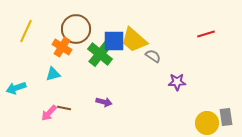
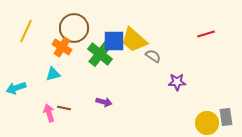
brown circle: moved 2 px left, 1 px up
pink arrow: rotated 120 degrees clockwise
